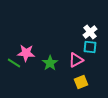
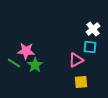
white cross: moved 3 px right, 3 px up
pink star: moved 2 px up
green star: moved 15 px left, 2 px down
yellow square: rotated 16 degrees clockwise
